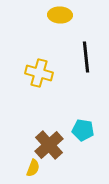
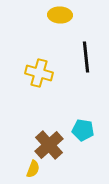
yellow semicircle: moved 1 px down
